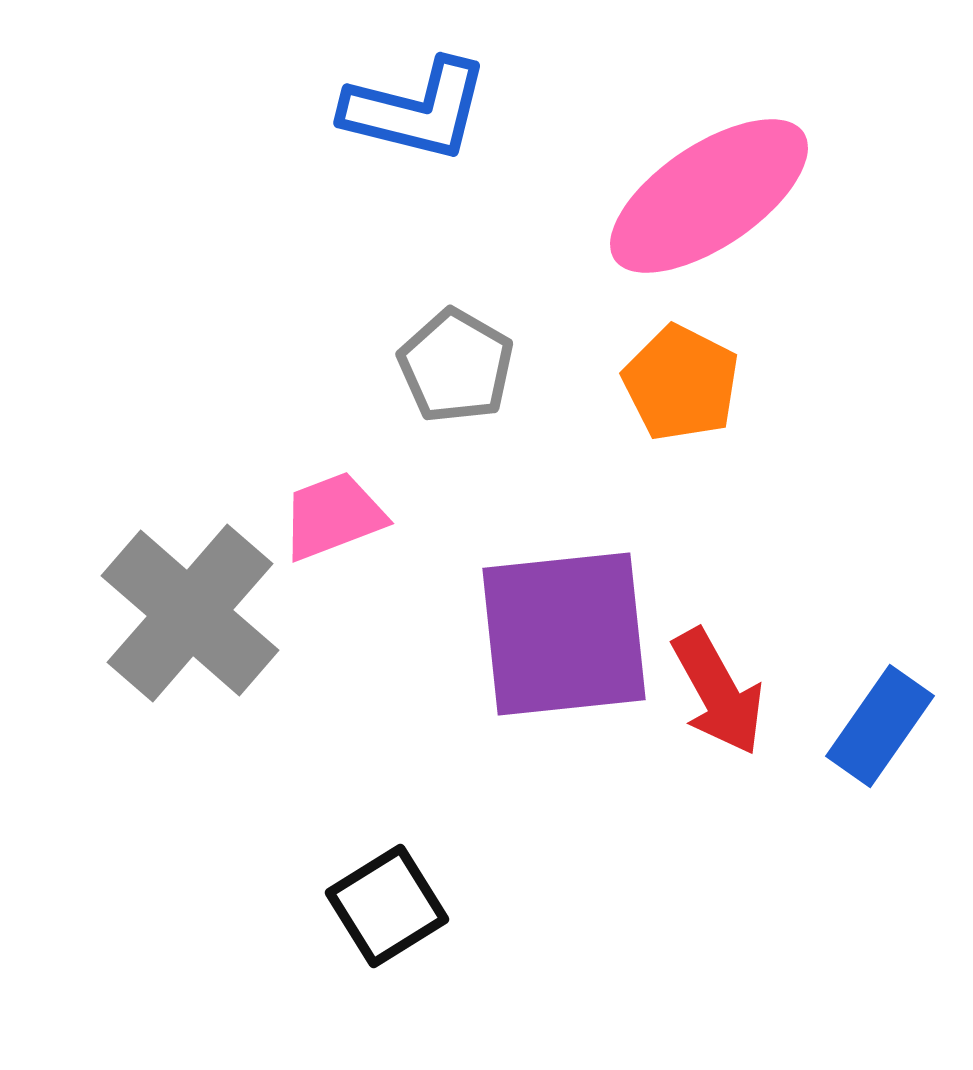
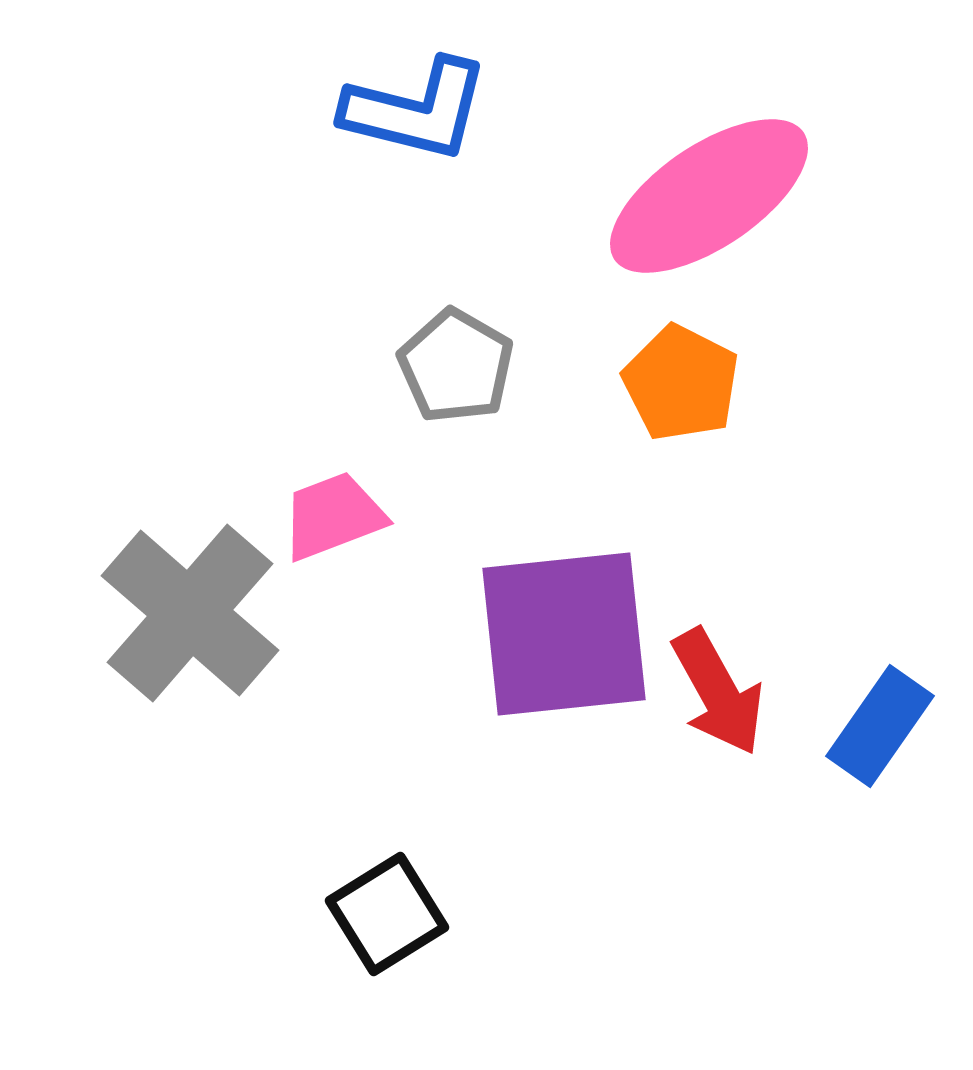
black square: moved 8 px down
